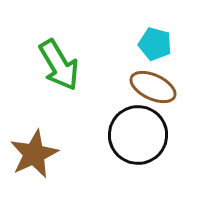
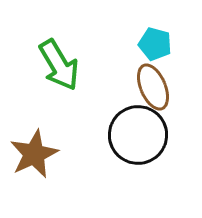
brown ellipse: rotated 42 degrees clockwise
